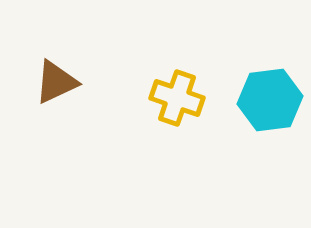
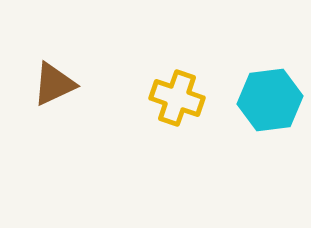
brown triangle: moved 2 px left, 2 px down
